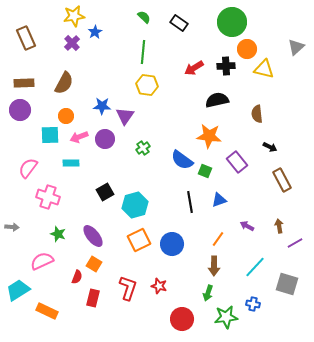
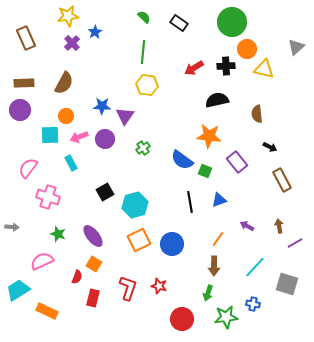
yellow star at (74, 16): moved 6 px left
cyan rectangle at (71, 163): rotated 63 degrees clockwise
